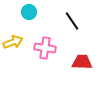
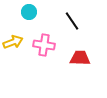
pink cross: moved 1 px left, 3 px up
red trapezoid: moved 2 px left, 4 px up
